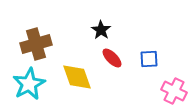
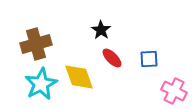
yellow diamond: moved 2 px right
cyan star: moved 12 px right
